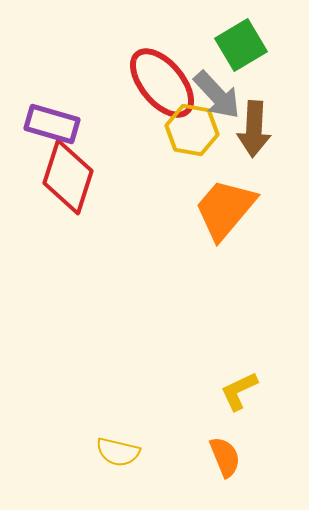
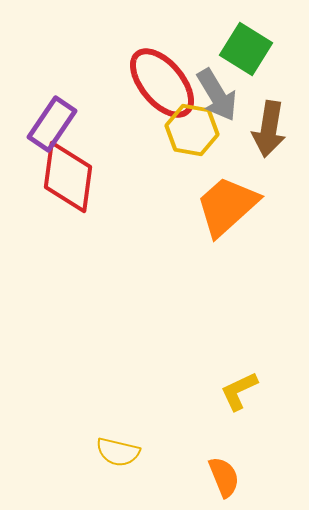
green square: moved 5 px right, 4 px down; rotated 27 degrees counterclockwise
gray arrow: rotated 12 degrees clockwise
purple rectangle: rotated 72 degrees counterclockwise
brown arrow: moved 15 px right; rotated 6 degrees clockwise
red diamond: rotated 10 degrees counterclockwise
orange trapezoid: moved 2 px right, 3 px up; rotated 8 degrees clockwise
orange semicircle: moved 1 px left, 20 px down
